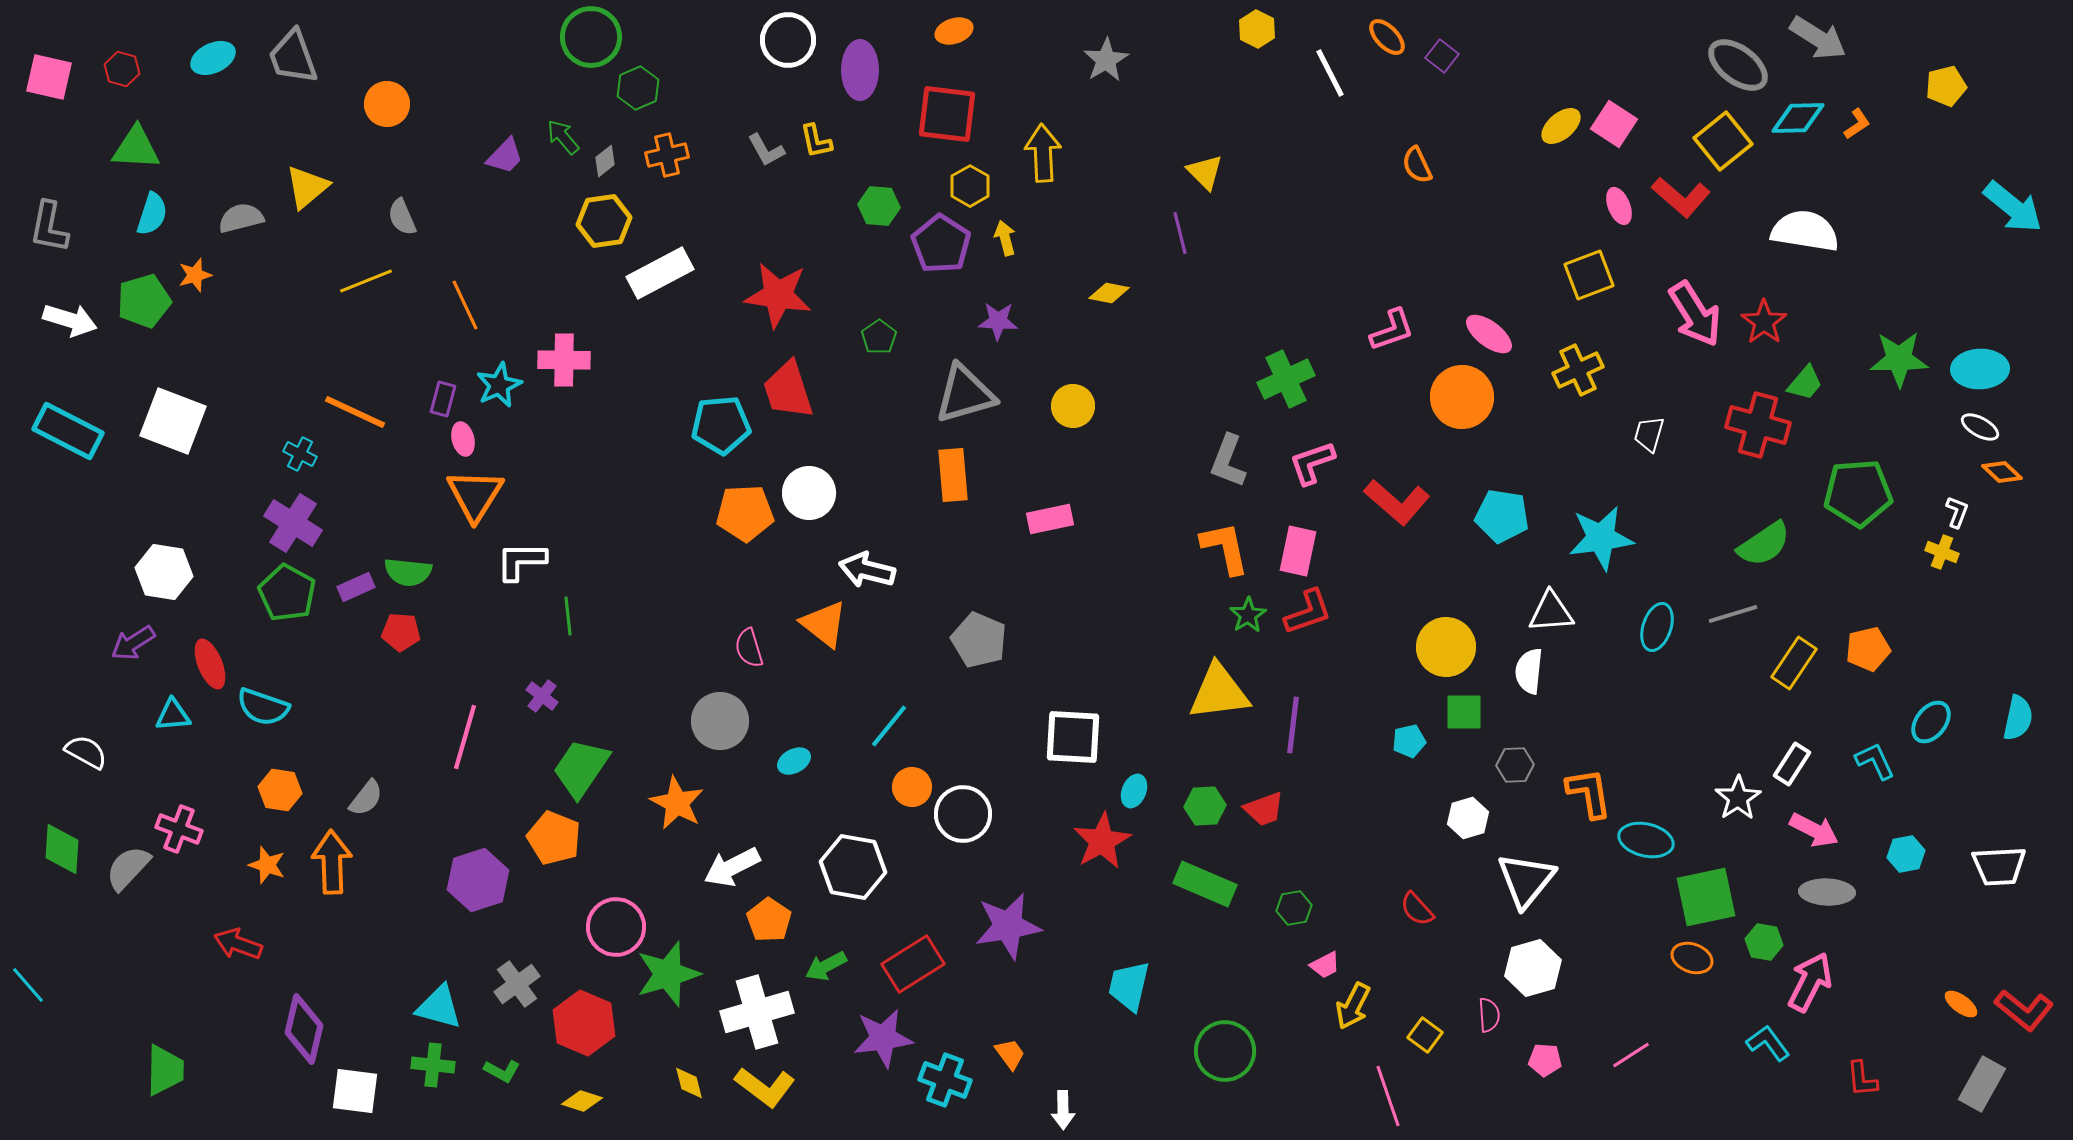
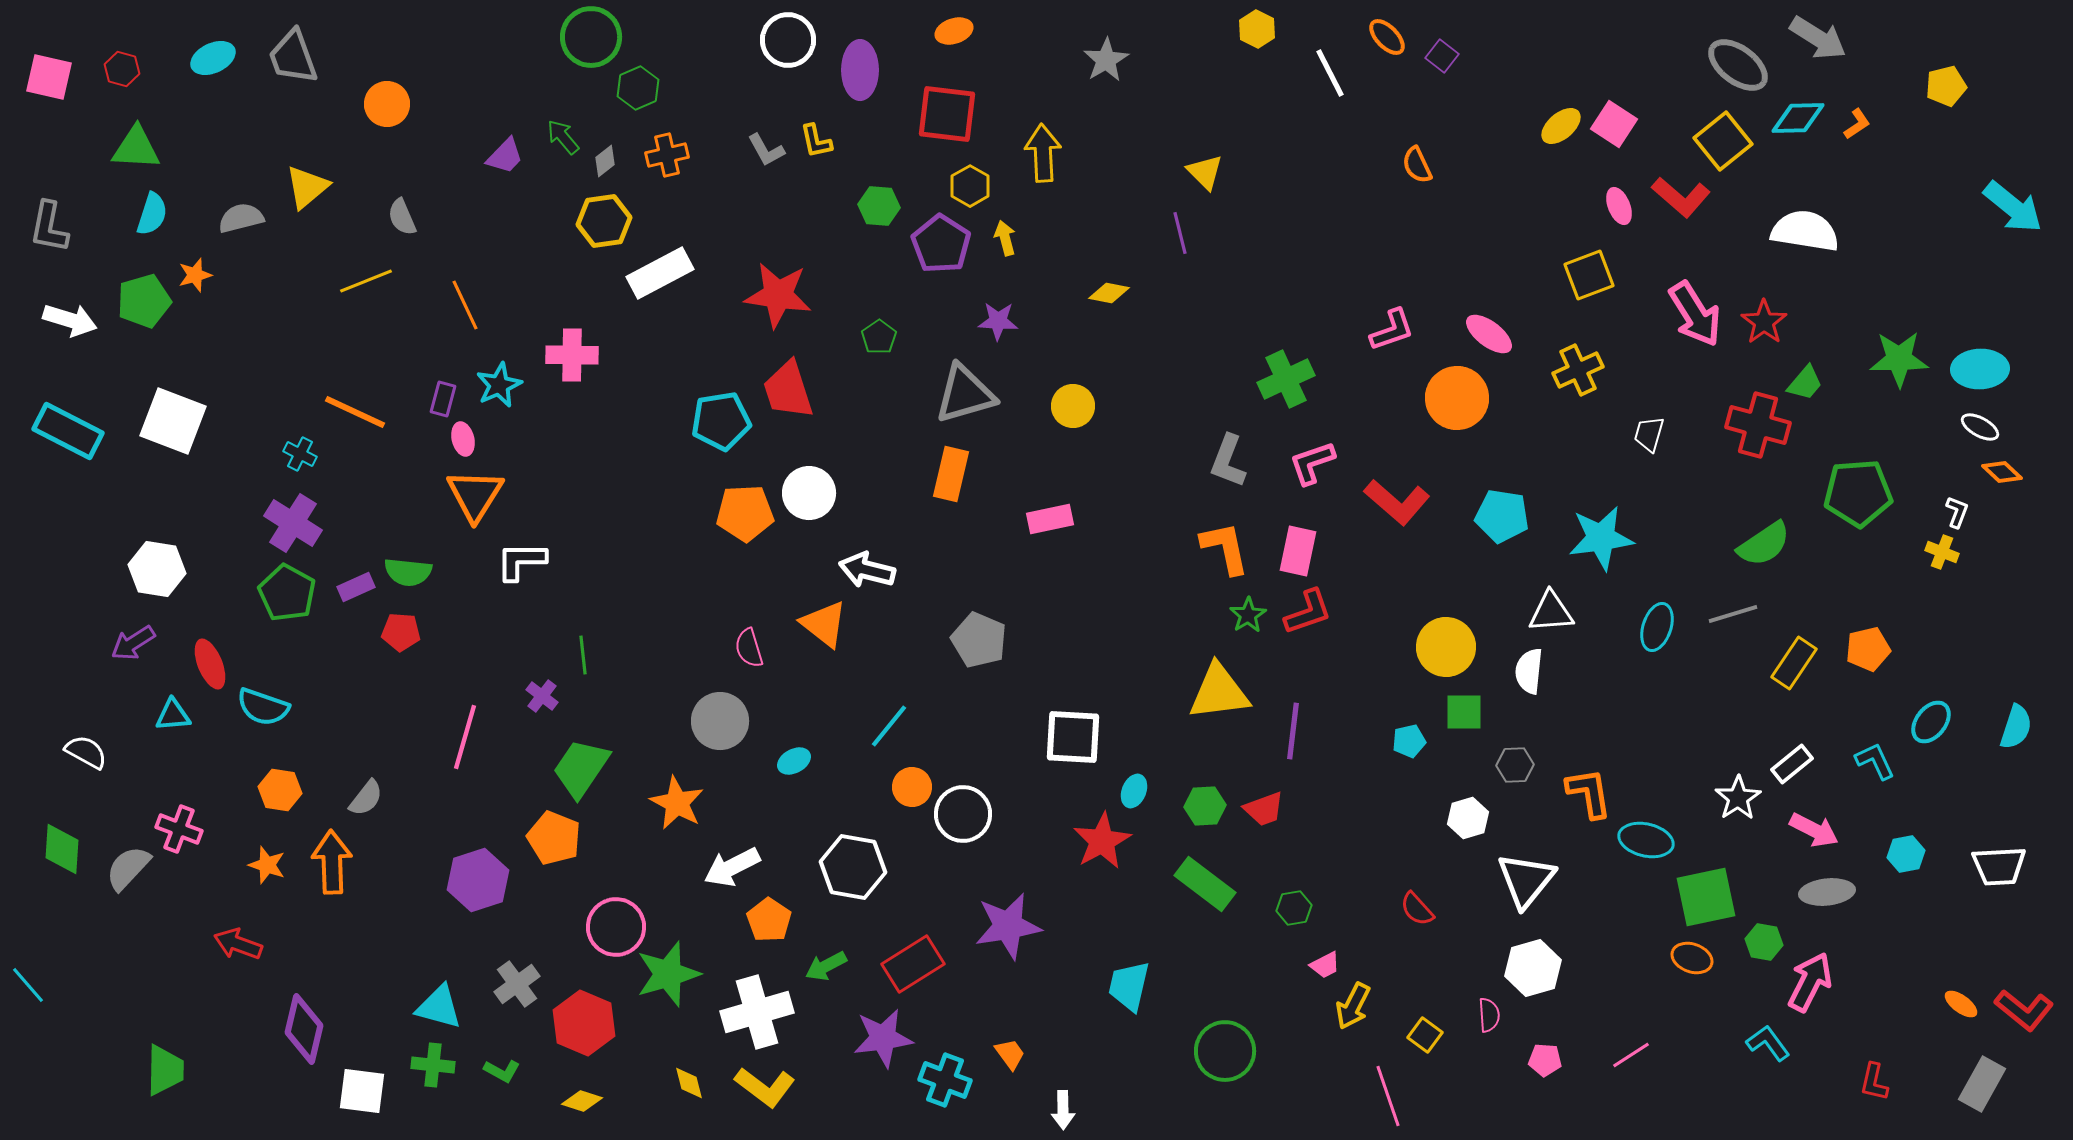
pink cross at (564, 360): moved 8 px right, 5 px up
orange circle at (1462, 397): moved 5 px left, 1 px down
cyan pentagon at (721, 425): moved 4 px up; rotated 4 degrees counterclockwise
orange rectangle at (953, 475): moved 2 px left, 1 px up; rotated 18 degrees clockwise
white hexagon at (164, 572): moved 7 px left, 3 px up
green line at (568, 616): moved 15 px right, 39 px down
cyan semicircle at (2018, 718): moved 2 px left, 9 px down; rotated 6 degrees clockwise
purple line at (1293, 725): moved 6 px down
white rectangle at (1792, 764): rotated 18 degrees clockwise
green rectangle at (1205, 884): rotated 14 degrees clockwise
gray ellipse at (1827, 892): rotated 8 degrees counterclockwise
red L-shape at (1862, 1079): moved 12 px right, 3 px down; rotated 18 degrees clockwise
white square at (355, 1091): moved 7 px right
